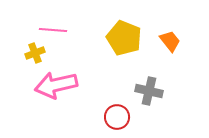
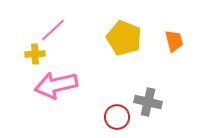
pink line: rotated 48 degrees counterclockwise
orange trapezoid: moved 4 px right; rotated 25 degrees clockwise
yellow cross: moved 1 px down; rotated 18 degrees clockwise
gray cross: moved 1 px left, 11 px down
